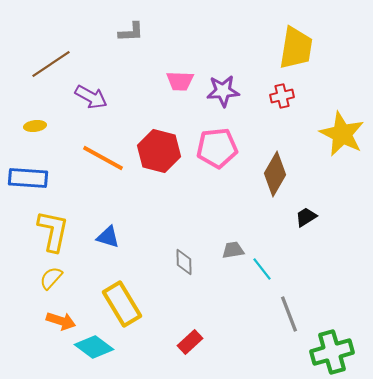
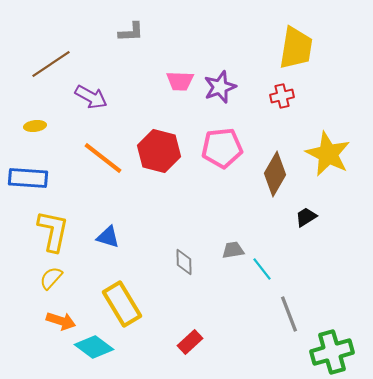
purple star: moved 3 px left, 4 px up; rotated 16 degrees counterclockwise
yellow star: moved 14 px left, 20 px down
pink pentagon: moved 5 px right
orange line: rotated 9 degrees clockwise
